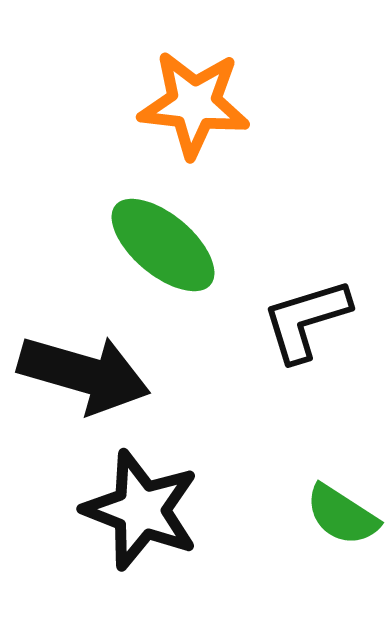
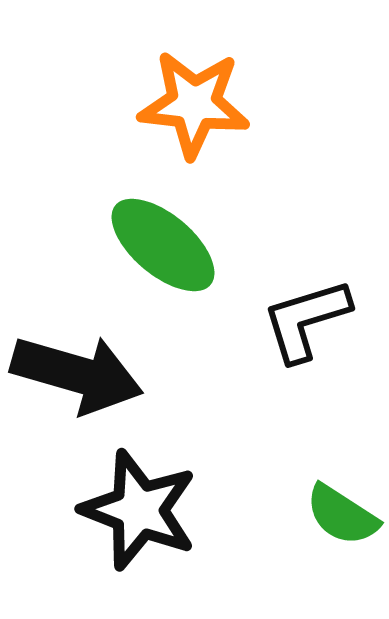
black arrow: moved 7 px left
black star: moved 2 px left
